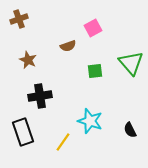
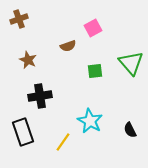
cyan star: rotated 10 degrees clockwise
